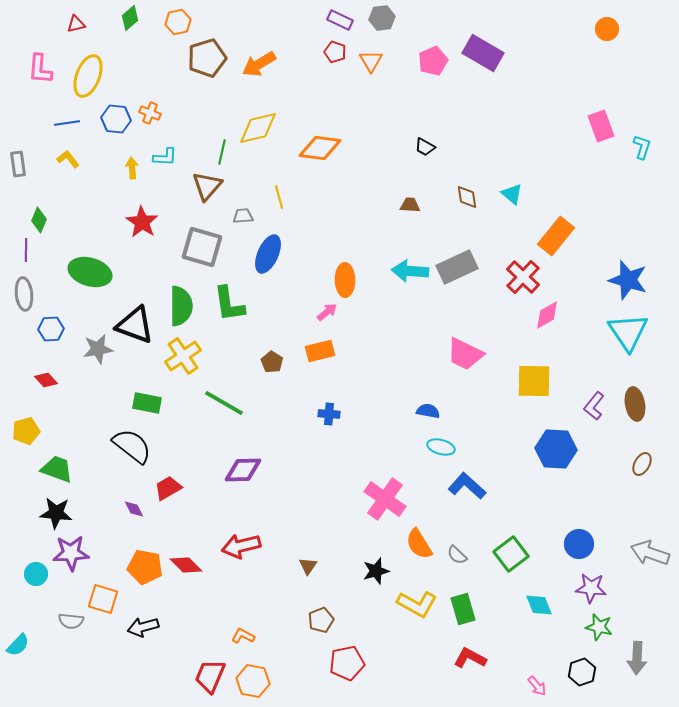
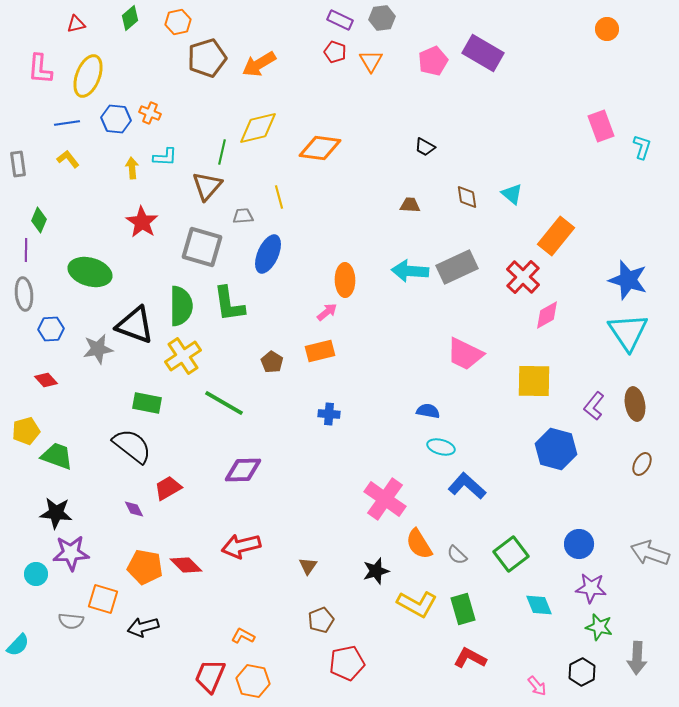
blue hexagon at (556, 449): rotated 12 degrees clockwise
green trapezoid at (57, 469): moved 13 px up
black hexagon at (582, 672): rotated 8 degrees counterclockwise
